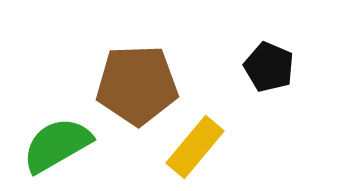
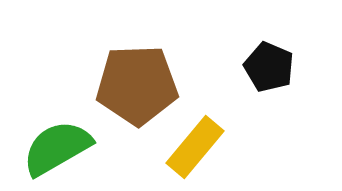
green semicircle: moved 3 px down
